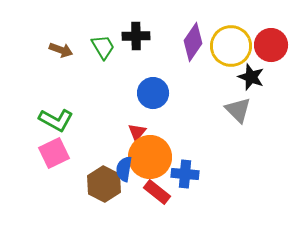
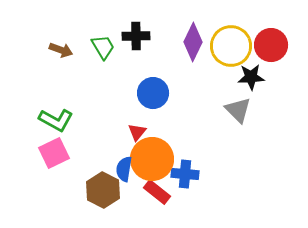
purple diamond: rotated 9 degrees counterclockwise
black star: rotated 24 degrees counterclockwise
orange circle: moved 2 px right, 2 px down
brown hexagon: moved 1 px left, 6 px down
